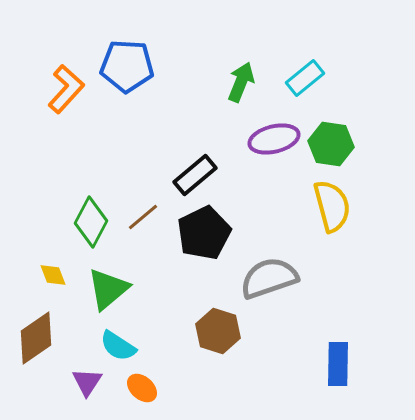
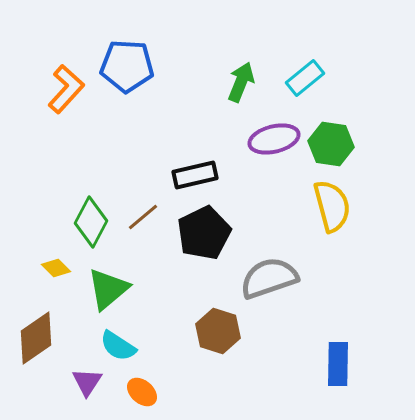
black rectangle: rotated 27 degrees clockwise
yellow diamond: moved 3 px right, 7 px up; rotated 24 degrees counterclockwise
orange ellipse: moved 4 px down
